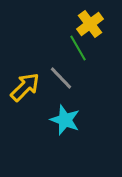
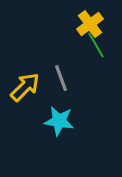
green line: moved 18 px right, 3 px up
gray line: rotated 24 degrees clockwise
cyan star: moved 6 px left, 1 px down; rotated 12 degrees counterclockwise
